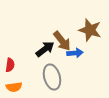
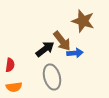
brown star: moved 7 px left, 9 px up
